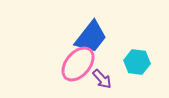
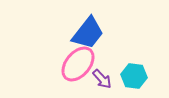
blue trapezoid: moved 3 px left, 4 px up
cyan hexagon: moved 3 px left, 14 px down
